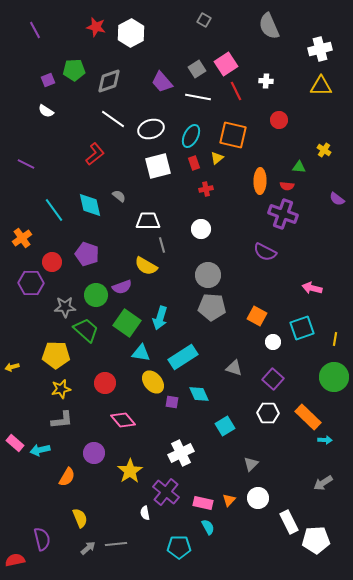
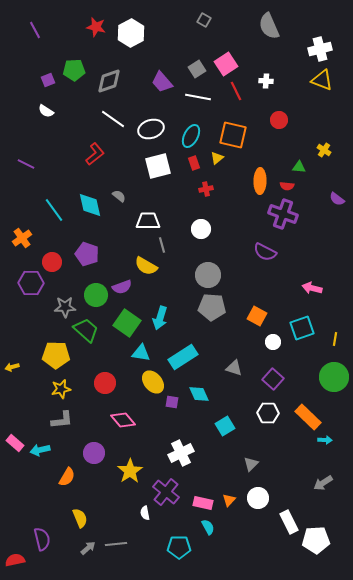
yellow triangle at (321, 86): moved 1 px right, 6 px up; rotated 20 degrees clockwise
